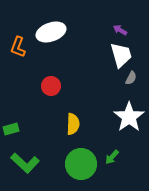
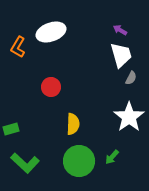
orange L-shape: rotated 10 degrees clockwise
red circle: moved 1 px down
green circle: moved 2 px left, 3 px up
